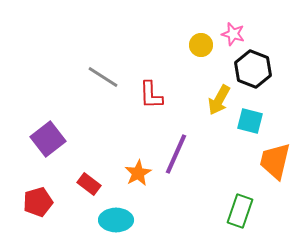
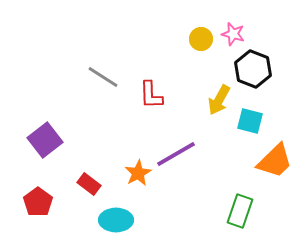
yellow circle: moved 6 px up
purple square: moved 3 px left, 1 px down
purple line: rotated 36 degrees clockwise
orange trapezoid: rotated 147 degrees counterclockwise
red pentagon: rotated 20 degrees counterclockwise
